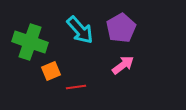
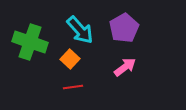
purple pentagon: moved 3 px right
pink arrow: moved 2 px right, 2 px down
orange square: moved 19 px right, 12 px up; rotated 24 degrees counterclockwise
red line: moved 3 px left
